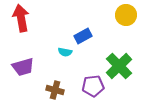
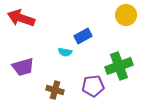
red arrow: rotated 60 degrees counterclockwise
green cross: rotated 24 degrees clockwise
